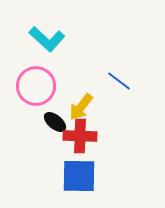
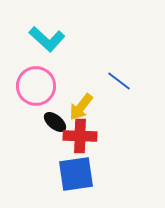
blue square: moved 3 px left, 2 px up; rotated 9 degrees counterclockwise
